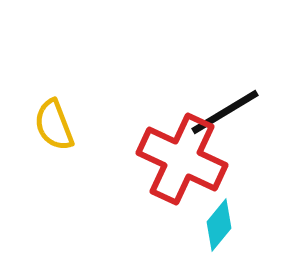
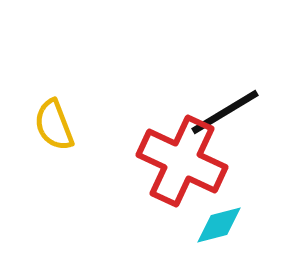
red cross: moved 2 px down
cyan diamond: rotated 36 degrees clockwise
